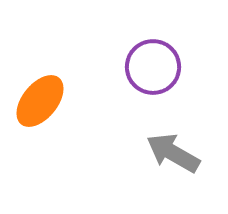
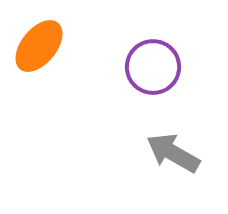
orange ellipse: moved 1 px left, 55 px up
